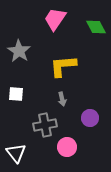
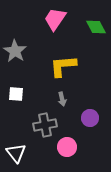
gray star: moved 4 px left
